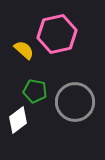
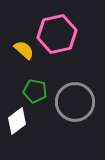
white diamond: moved 1 px left, 1 px down
